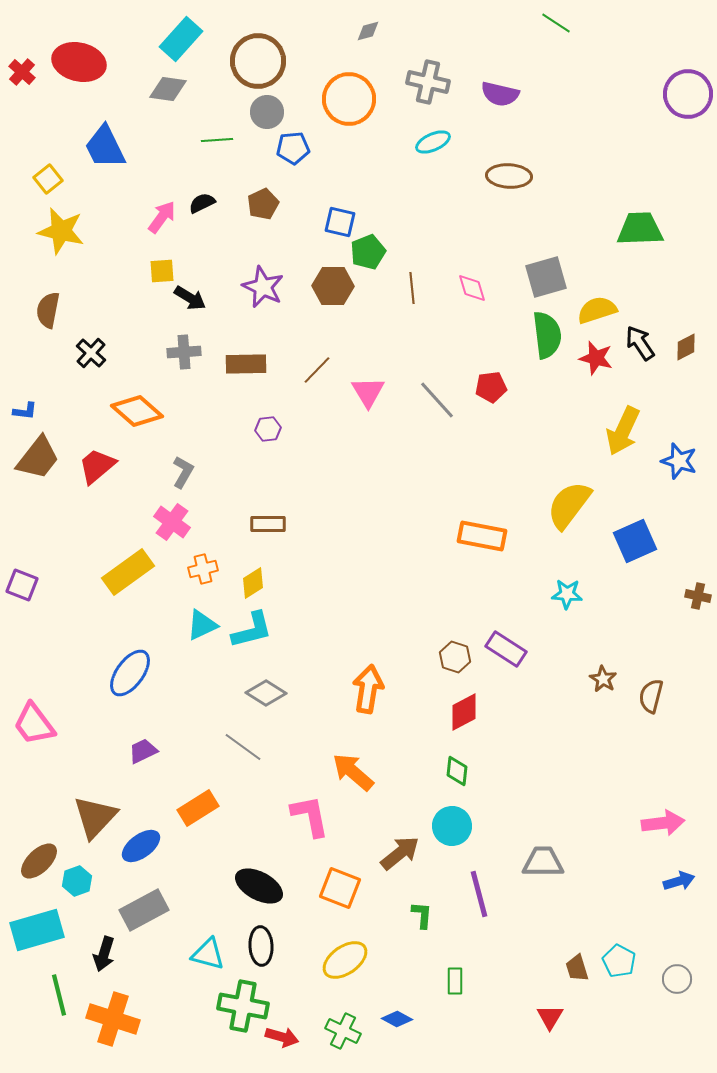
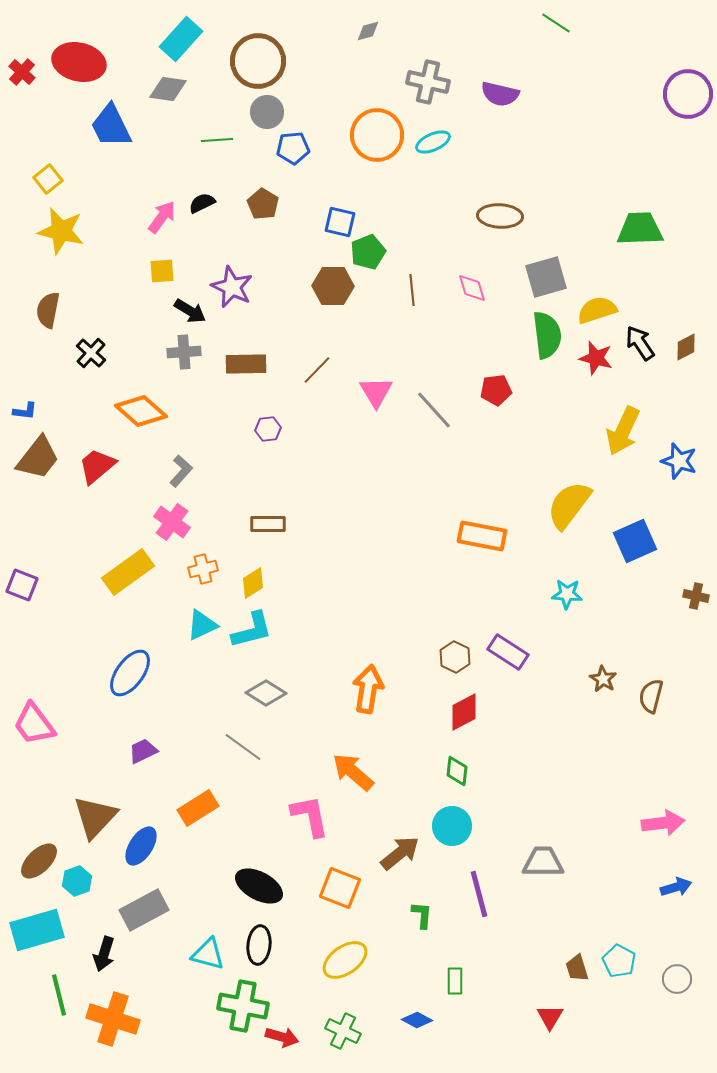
orange circle at (349, 99): moved 28 px right, 36 px down
blue trapezoid at (105, 147): moved 6 px right, 21 px up
brown ellipse at (509, 176): moved 9 px left, 40 px down
brown pentagon at (263, 204): rotated 16 degrees counterclockwise
purple star at (263, 287): moved 31 px left
brown line at (412, 288): moved 2 px down
black arrow at (190, 298): moved 13 px down
red pentagon at (491, 387): moved 5 px right, 3 px down
pink triangle at (368, 392): moved 8 px right
gray line at (437, 400): moved 3 px left, 10 px down
orange diamond at (137, 411): moved 4 px right
gray L-shape at (183, 472): moved 2 px left, 1 px up; rotated 12 degrees clockwise
brown cross at (698, 596): moved 2 px left
purple rectangle at (506, 649): moved 2 px right, 3 px down
brown hexagon at (455, 657): rotated 8 degrees clockwise
blue ellipse at (141, 846): rotated 21 degrees counterclockwise
blue arrow at (679, 881): moved 3 px left, 6 px down
black ellipse at (261, 946): moved 2 px left, 1 px up; rotated 9 degrees clockwise
blue diamond at (397, 1019): moved 20 px right, 1 px down
